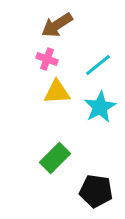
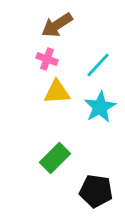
cyan line: rotated 8 degrees counterclockwise
